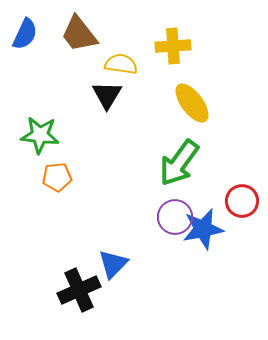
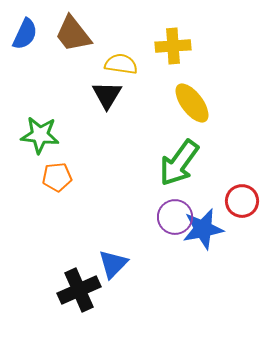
brown trapezoid: moved 6 px left
